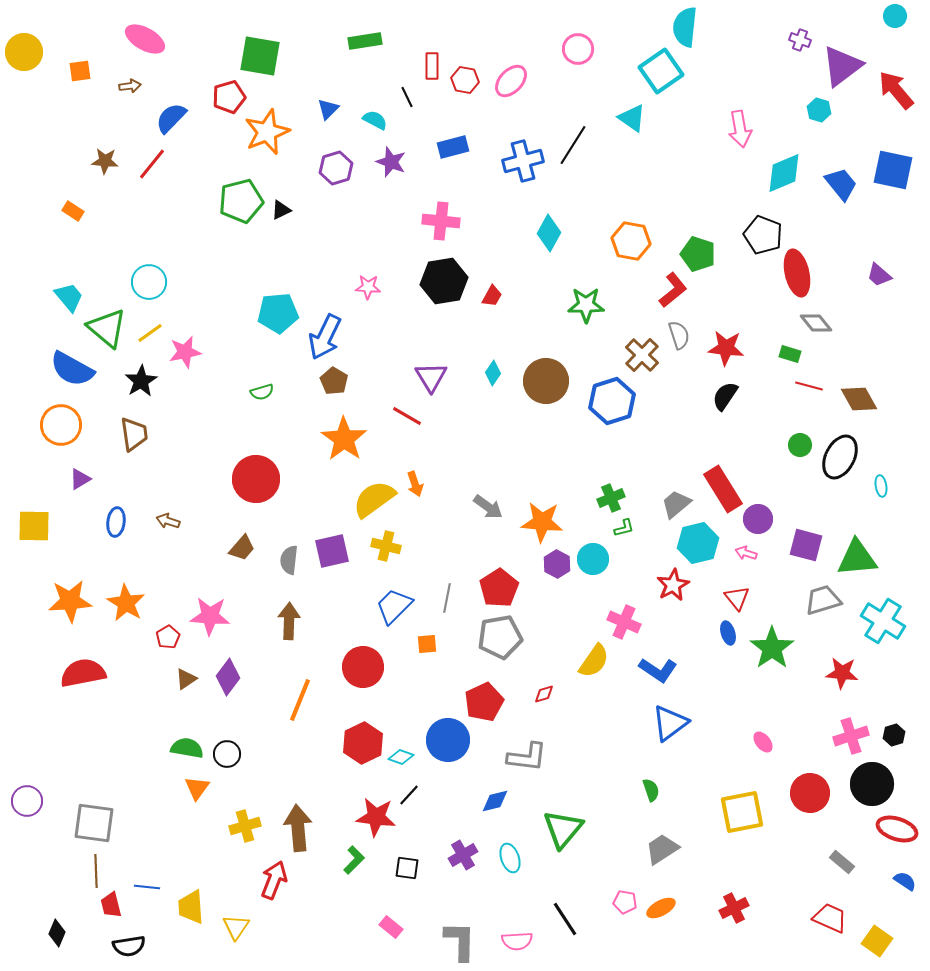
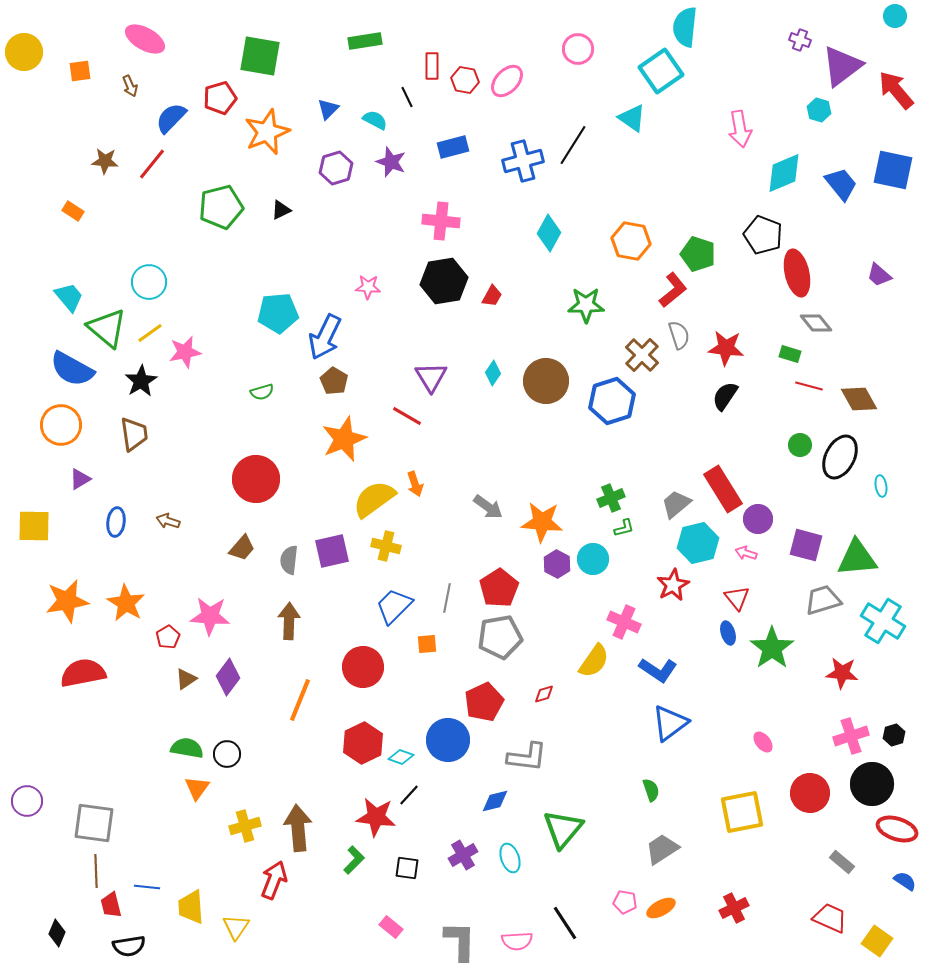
pink ellipse at (511, 81): moved 4 px left
brown arrow at (130, 86): rotated 75 degrees clockwise
red pentagon at (229, 97): moved 9 px left, 1 px down
green pentagon at (241, 201): moved 20 px left, 6 px down
orange star at (344, 439): rotated 15 degrees clockwise
orange star at (70, 601): moved 3 px left; rotated 6 degrees counterclockwise
black line at (565, 919): moved 4 px down
